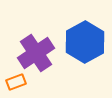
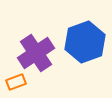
blue hexagon: rotated 9 degrees clockwise
